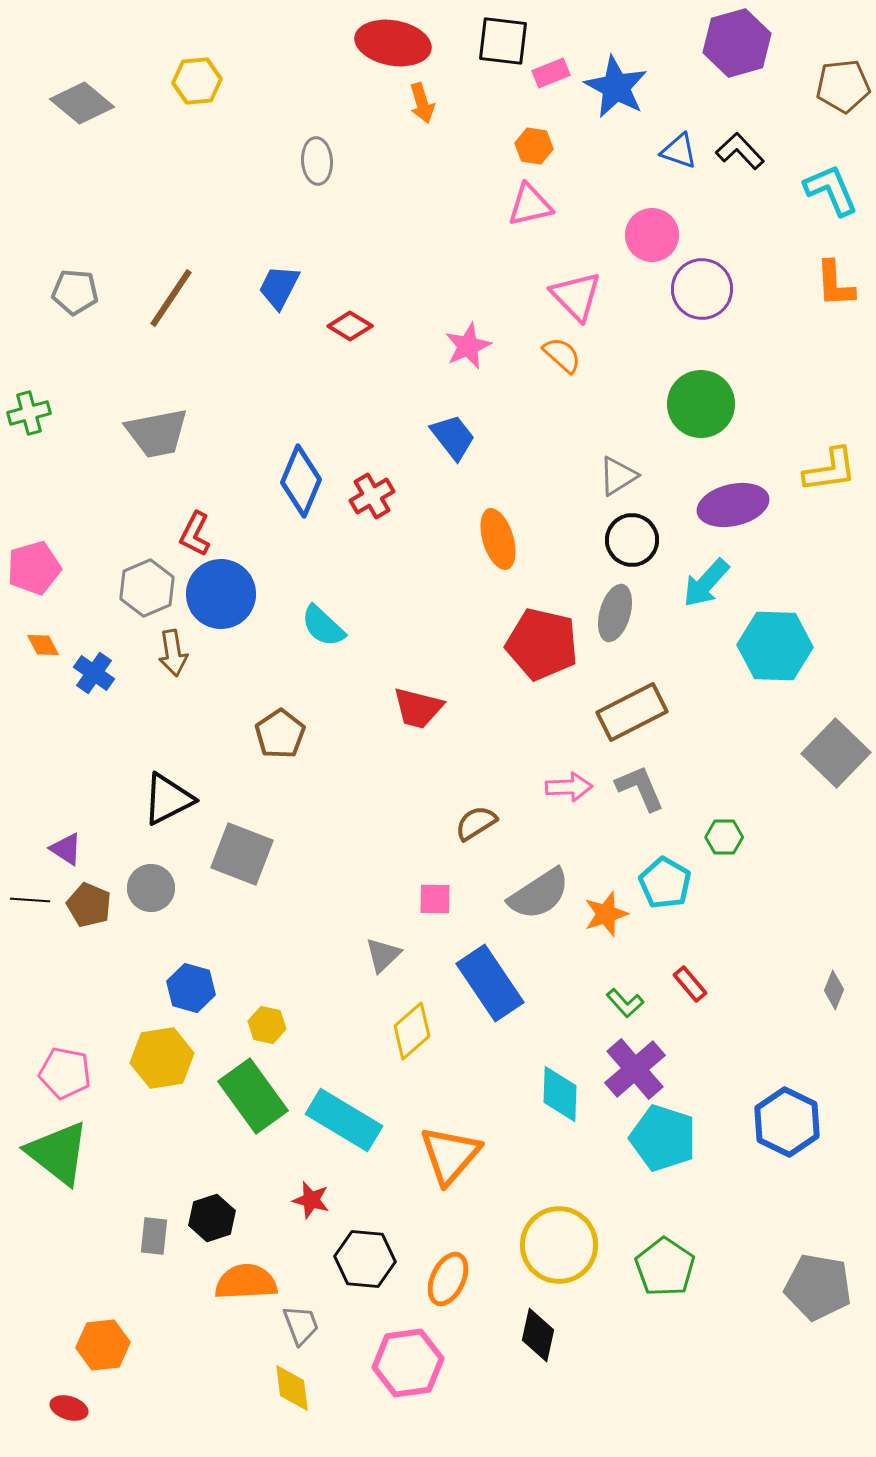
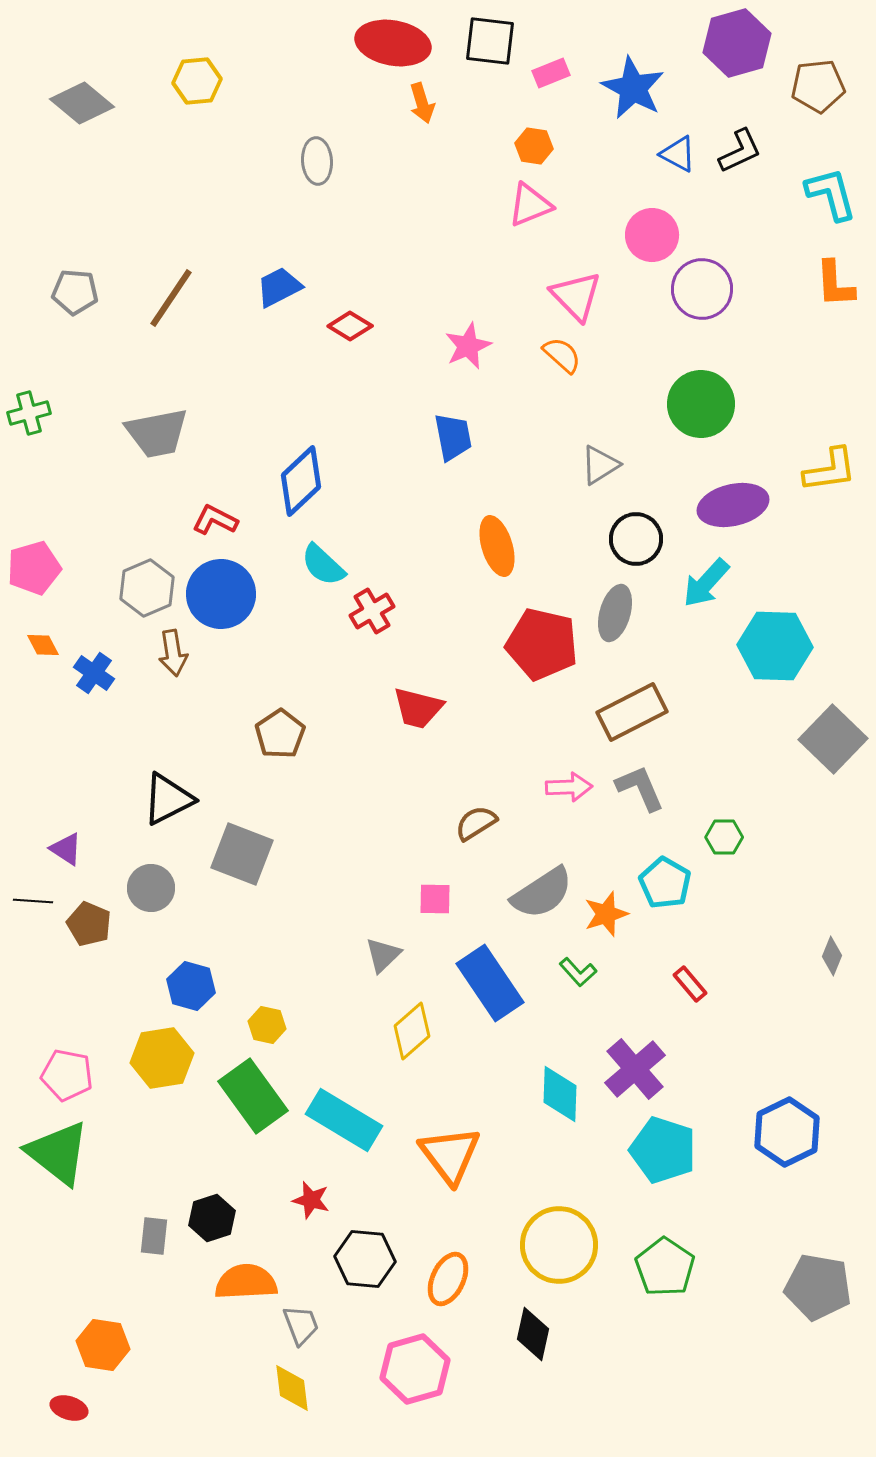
black square at (503, 41): moved 13 px left
brown pentagon at (843, 86): moved 25 px left
blue star at (616, 87): moved 17 px right, 1 px down
blue triangle at (679, 151): moved 1 px left, 3 px down; rotated 9 degrees clockwise
black L-shape at (740, 151): rotated 108 degrees clockwise
cyan L-shape at (831, 190): moved 4 px down; rotated 8 degrees clockwise
pink triangle at (530, 205): rotated 9 degrees counterclockwise
blue trapezoid at (279, 287): rotated 36 degrees clockwise
blue trapezoid at (453, 437): rotated 27 degrees clockwise
gray triangle at (618, 476): moved 18 px left, 11 px up
blue diamond at (301, 481): rotated 24 degrees clockwise
red cross at (372, 496): moved 115 px down
red L-shape at (195, 534): moved 20 px right, 14 px up; rotated 90 degrees clockwise
orange ellipse at (498, 539): moved 1 px left, 7 px down
black circle at (632, 540): moved 4 px right, 1 px up
cyan semicircle at (323, 626): moved 61 px up
gray square at (836, 753): moved 3 px left, 14 px up
gray semicircle at (539, 894): moved 3 px right, 1 px up
black line at (30, 900): moved 3 px right, 1 px down
brown pentagon at (89, 905): moved 19 px down
blue hexagon at (191, 988): moved 2 px up
gray diamond at (834, 990): moved 2 px left, 34 px up
green L-shape at (625, 1003): moved 47 px left, 31 px up
pink pentagon at (65, 1073): moved 2 px right, 2 px down
blue hexagon at (787, 1122): moved 10 px down; rotated 8 degrees clockwise
cyan pentagon at (663, 1138): moved 12 px down
orange triangle at (450, 1155): rotated 18 degrees counterclockwise
black diamond at (538, 1335): moved 5 px left, 1 px up
orange hexagon at (103, 1345): rotated 15 degrees clockwise
pink hexagon at (408, 1363): moved 7 px right, 6 px down; rotated 8 degrees counterclockwise
